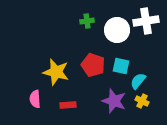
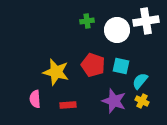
cyan semicircle: moved 2 px right
